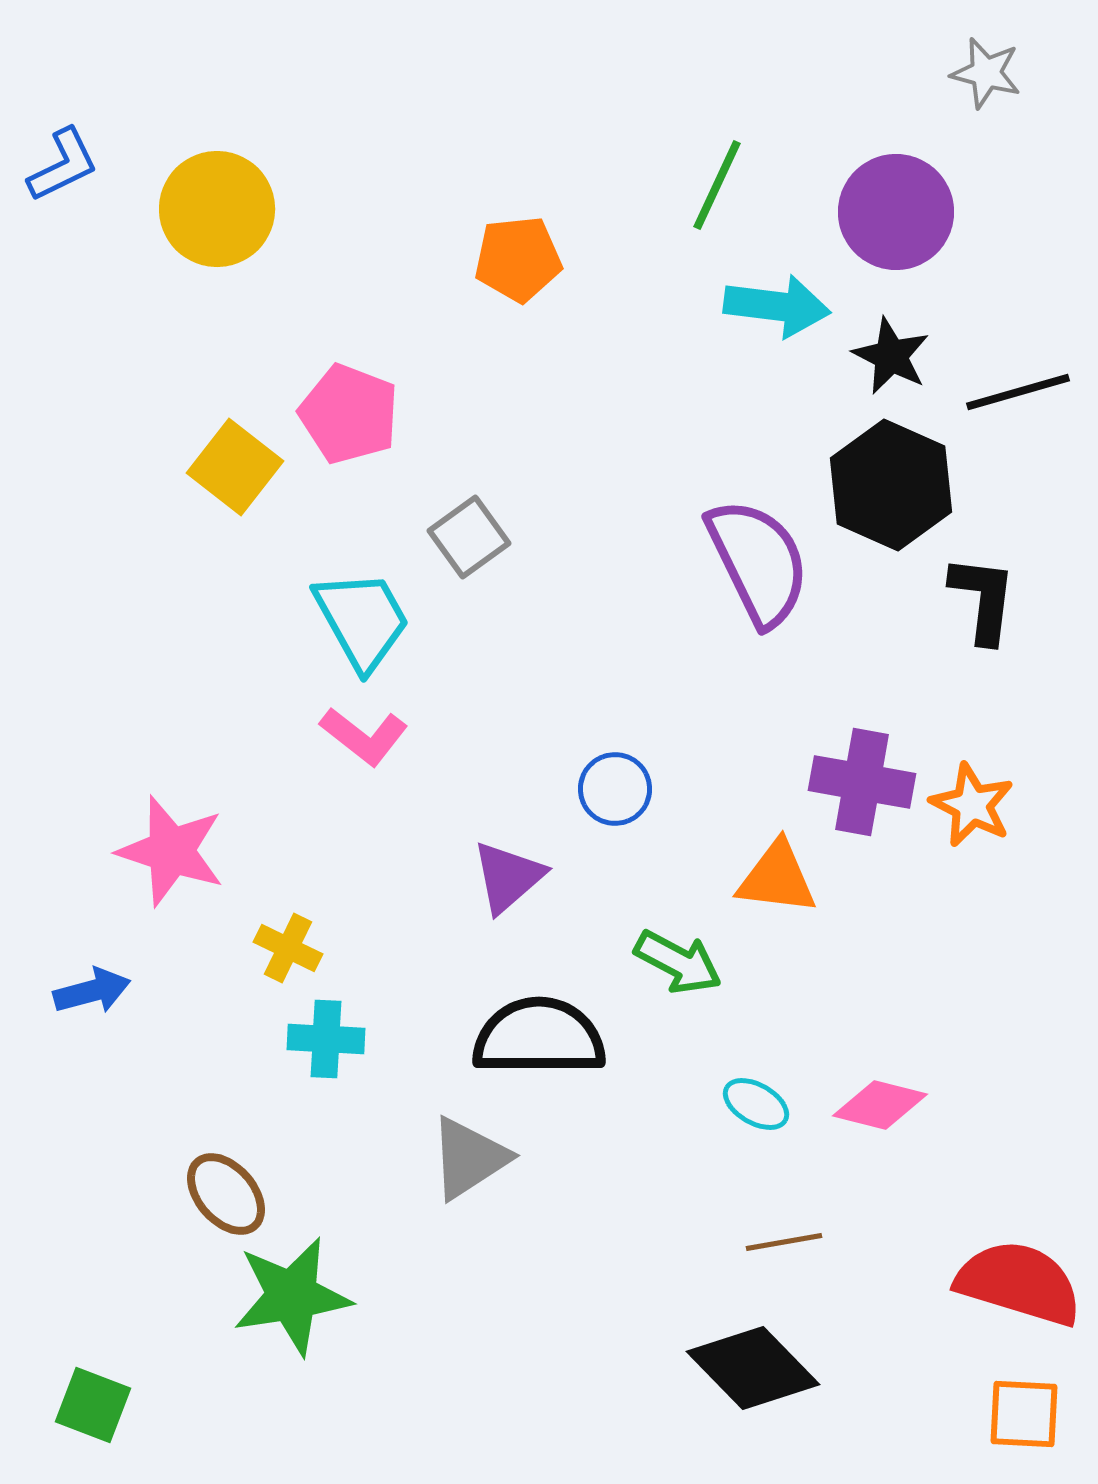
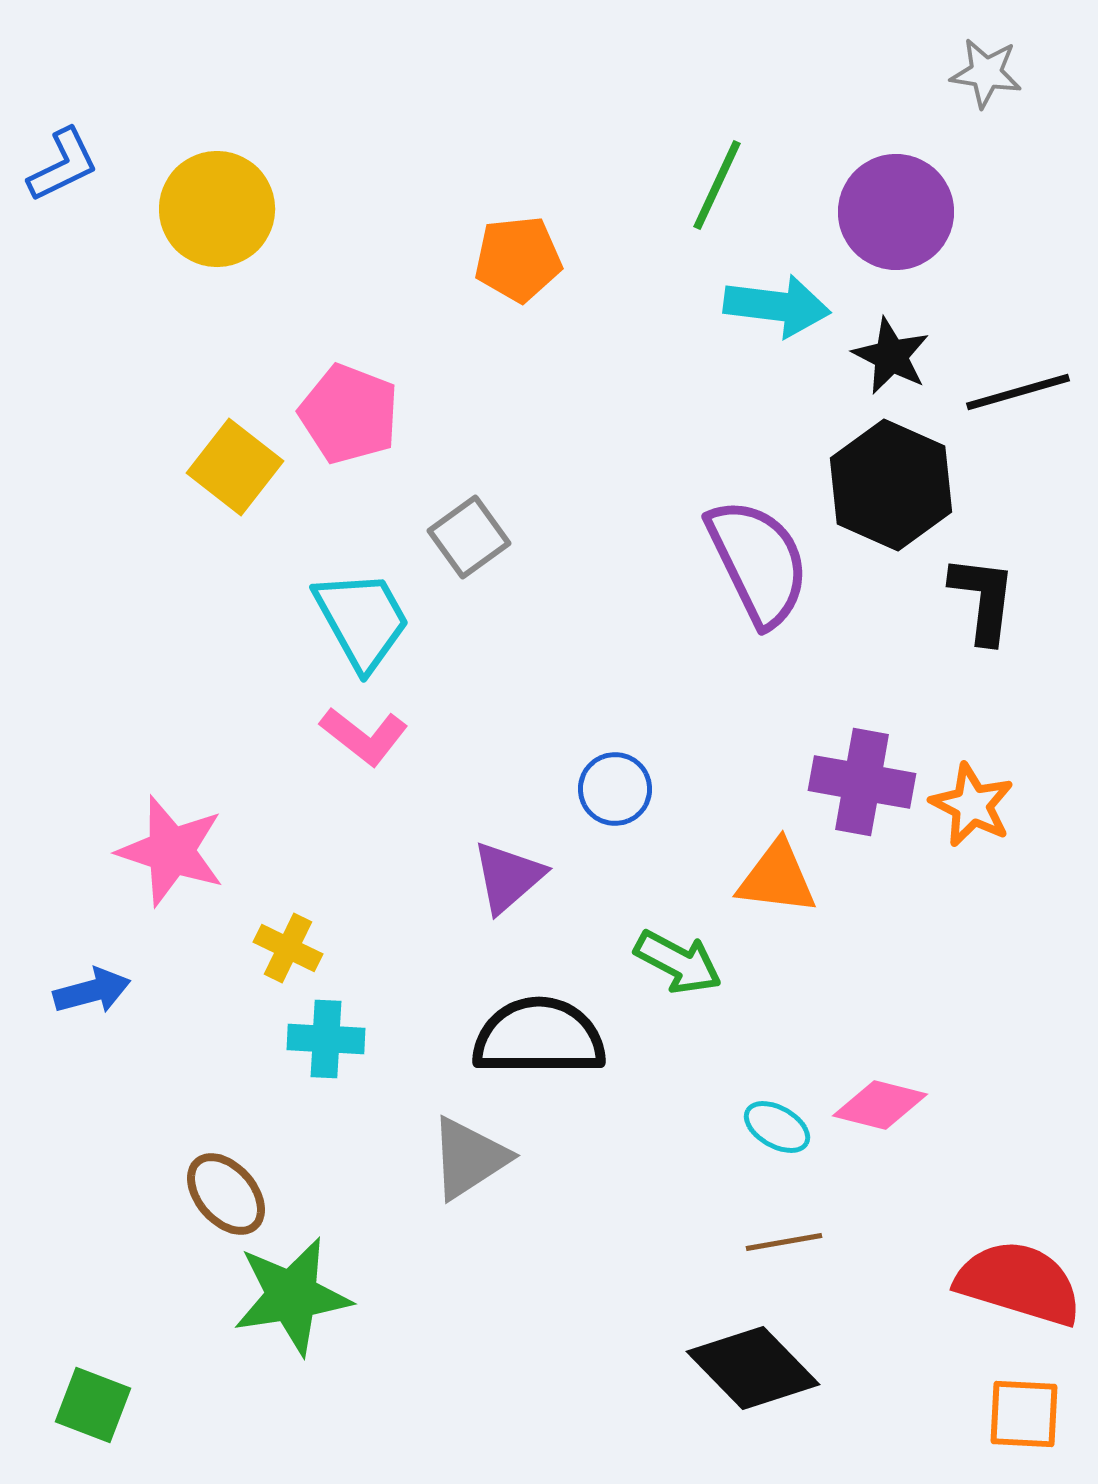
gray star: rotated 6 degrees counterclockwise
cyan ellipse: moved 21 px right, 23 px down
